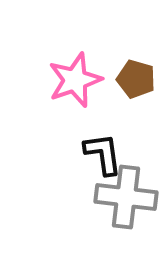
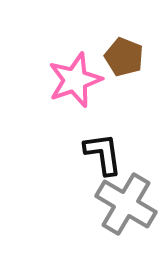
brown pentagon: moved 12 px left, 22 px up; rotated 6 degrees clockwise
gray cross: moved 7 px down; rotated 24 degrees clockwise
